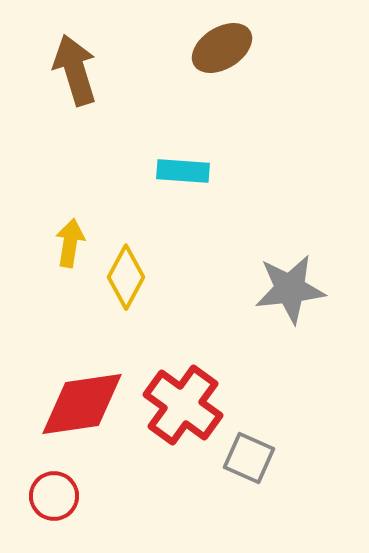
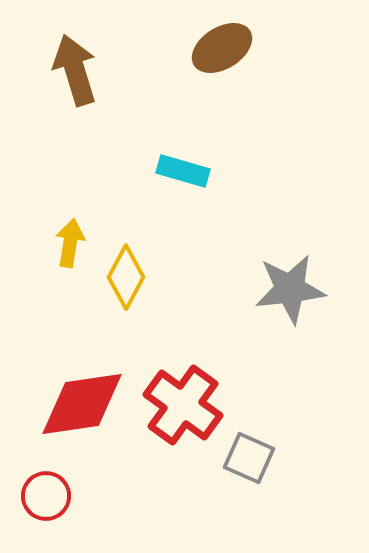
cyan rectangle: rotated 12 degrees clockwise
red circle: moved 8 px left
